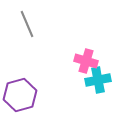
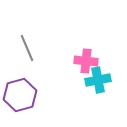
gray line: moved 24 px down
pink cross: rotated 10 degrees counterclockwise
